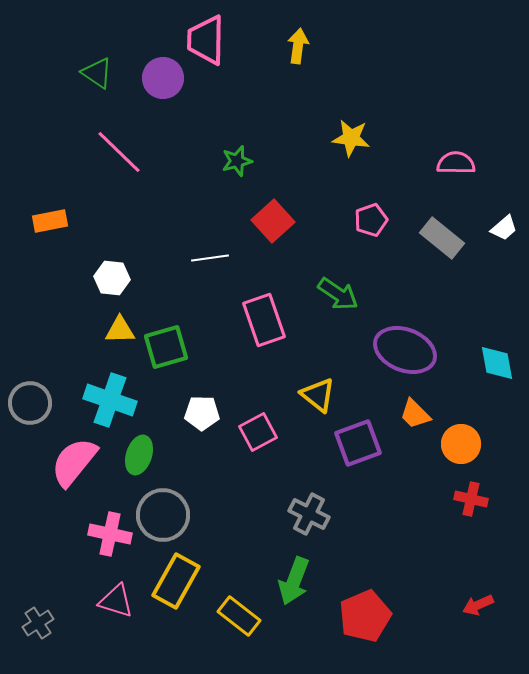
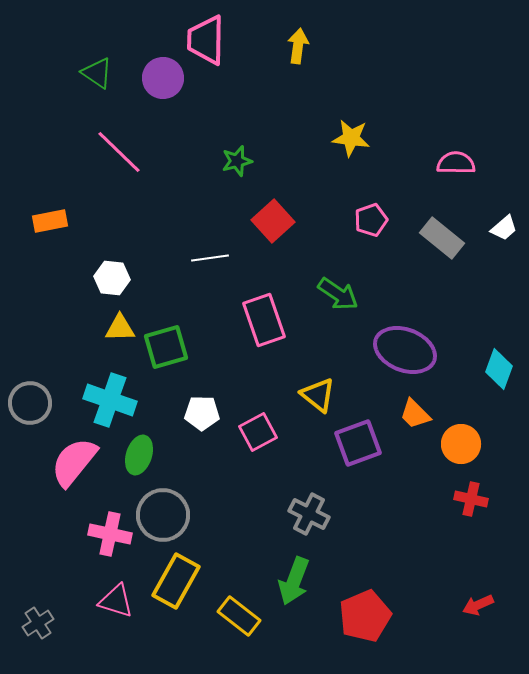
yellow triangle at (120, 330): moved 2 px up
cyan diamond at (497, 363): moved 2 px right, 6 px down; rotated 30 degrees clockwise
